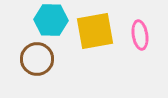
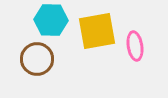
yellow square: moved 2 px right
pink ellipse: moved 5 px left, 11 px down
